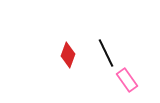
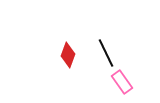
pink rectangle: moved 5 px left, 2 px down
